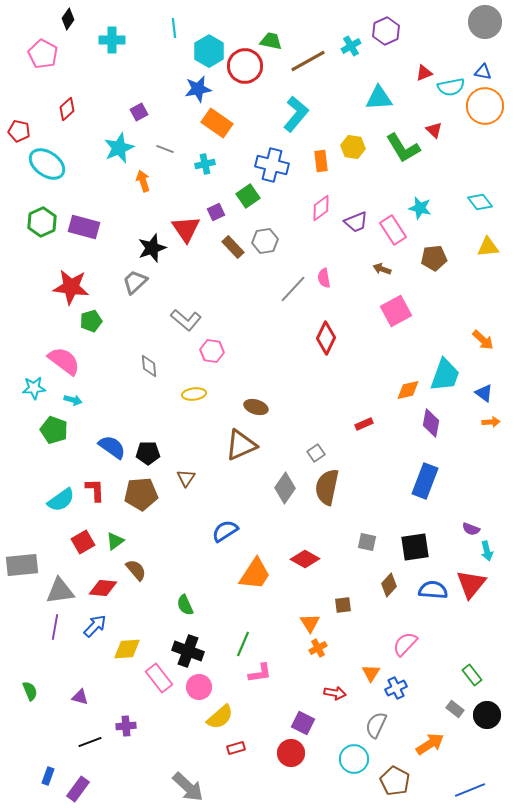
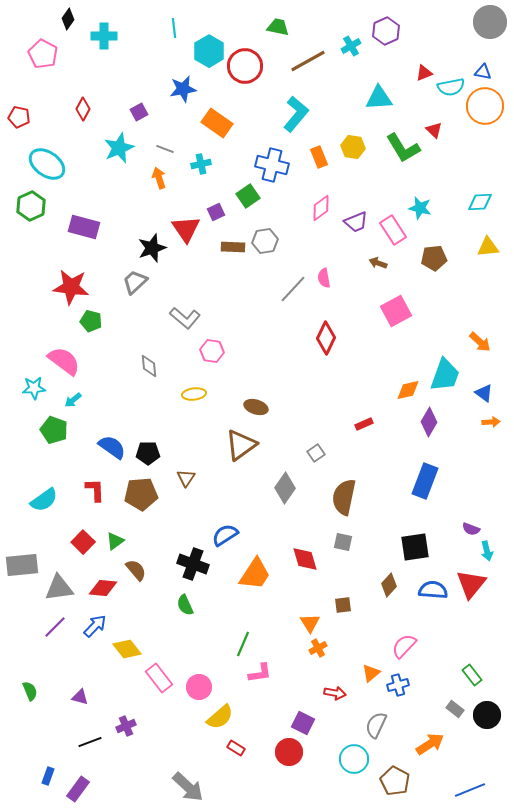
gray circle at (485, 22): moved 5 px right
cyan cross at (112, 40): moved 8 px left, 4 px up
green trapezoid at (271, 41): moved 7 px right, 14 px up
blue star at (198, 89): moved 15 px left
red diamond at (67, 109): moved 16 px right; rotated 20 degrees counterclockwise
red pentagon at (19, 131): moved 14 px up
orange rectangle at (321, 161): moved 2 px left, 4 px up; rotated 15 degrees counterclockwise
cyan cross at (205, 164): moved 4 px left
orange arrow at (143, 181): moved 16 px right, 3 px up
cyan diamond at (480, 202): rotated 55 degrees counterclockwise
green hexagon at (42, 222): moved 11 px left, 16 px up
brown rectangle at (233, 247): rotated 45 degrees counterclockwise
brown arrow at (382, 269): moved 4 px left, 6 px up
gray L-shape at (186, 320): moved 1 px left, 2 px up
green pentagon at (91, 321): rotated 30 degrees clockwise
orange arrow at (483, 340): moved 3 px left, 2 px down
cyan arrow at (73, 400): rotated 126 degrees clockwise
purple diamond at (431, 423): moved 2 px left, 1 px up; rotated 20 degrees clockwise
brown triangle at (241, 445): rotated 12 degrees counterclockwise
brown semicircle at (327, 487): moved 17 px right, 10 px down
cyan semicircle at (61, 500): moved 17 px left
blue semicircle at (225, 531): moved 4 px down
red square at (83, 542): rotated 15 degrees counterclockwise
gray square at (367, 542): moved 24 px left
red diamond at (305, 559): rotated 44 degrees clockwise
gray triangle at (60, 591): moved 1 px left, 3 px up
purple line at (55, 627): rotated 35 degrees clockwise
pink semicircle at (405, 644): moved 1 px left, 2 px down
yellow diamond at (127, 649): rotated 56 degrees clockwise
black cross at (188, 651): moved 5 px right, 87 px up
orange triangle at (371, 673): rotated 18 degrees clockwise
blue cross at (396, 688): moved 2 px right, 3 px up; rotated 10 degrees clockwise
purple cross at (126, 726): rotated 18 degrees counterclockwise
red rectangle at (236, 748): rotated 48 degrees clockwise
red circle at (291, 753): moved 2 px left, 1 px up
